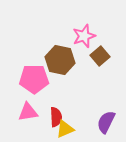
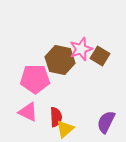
pink star: moved 3 px left, 13 px down
brown square: rotated 18 degrees counterclockwise
pink pentagon: moved 1 px right
pink triangle: rotated 35 degrees clockwise
yellow triangle: rotated 18 degrees counterclockwise
